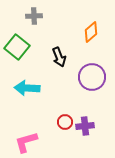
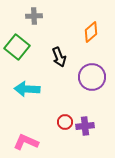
cyan arrow: moved 1 px down
pink L-shape: rotated 40 degrees clockwise
